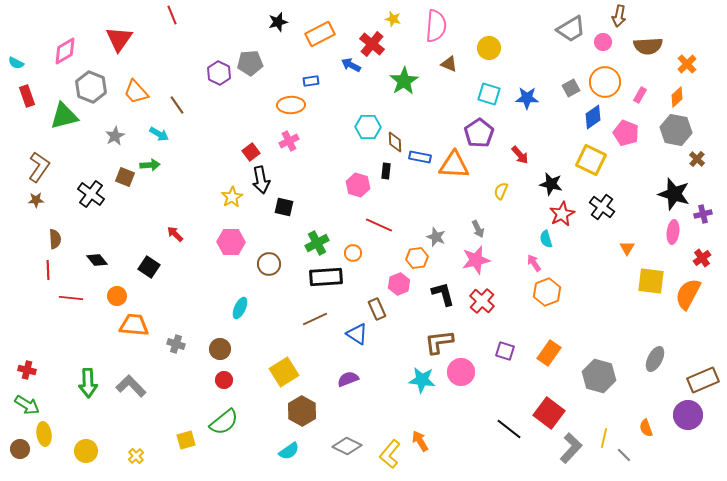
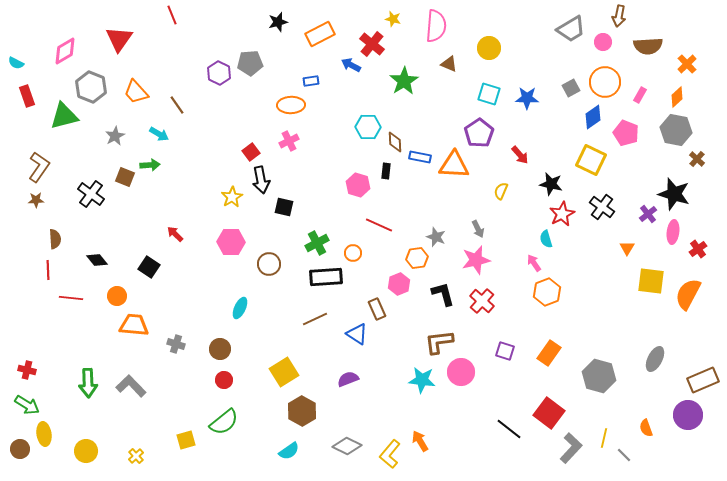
purple cross at (703, 214): moved 55 px left; rotated 24 degrees counterclockwise
red cross at (702, 258): moved 4 px left, 9 px up
